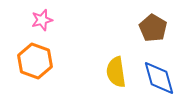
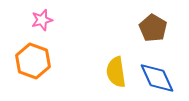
orange hexagon: moved 2 px left
blue diamond: moved 2 px left; rotated 9 degrees counterclockwise
